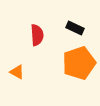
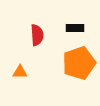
black rectangle: rotated 24 degrees counterclockwise
orange triangle: moved 3 px right; rotated 28 degrees counterclockwise
